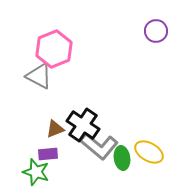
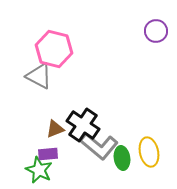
pink hexagon: rotated 24 degrees counterclockwise
yellow ellipse: rotated 48 degrees clockwise
green star: moved 3 px right, 2 px up; rotated 8 degrees clockwise
